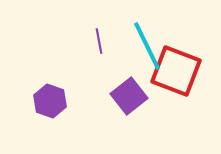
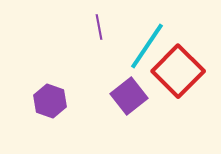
purple line: moved 14 px up
cyan line: rotated 60 degrees clockwise
red square: moved 2 px right; rotated 24 degrees clockwise
